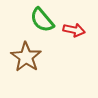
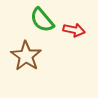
brown star: moved 1 px up
